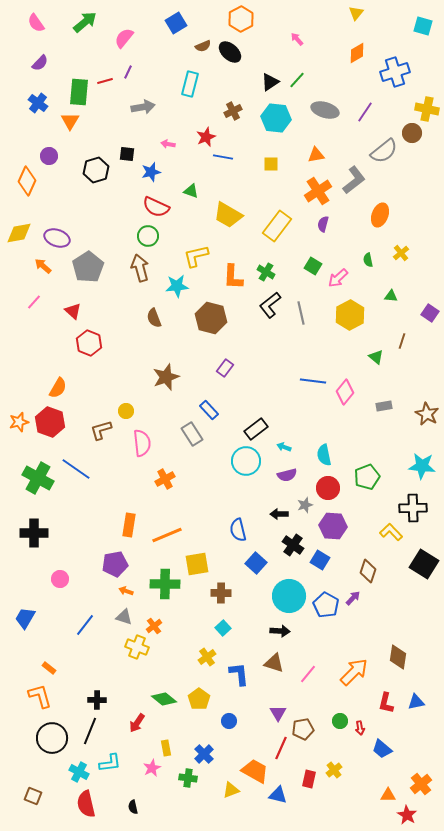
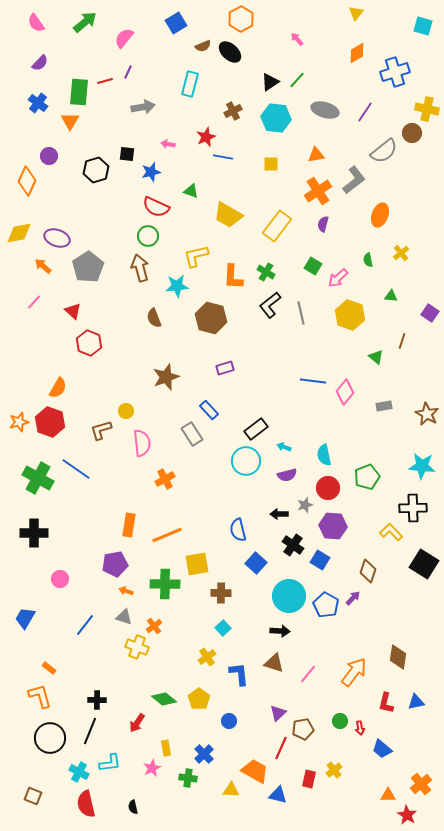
yellow hexagon at (350, 315): rotated 12 degrees counterclockwise
purple rectangle at (225, 368): rotated 36 degrees clockwise
orange arrow at (354, 672): rotated 8 degrees counterclockwise
purple triangle at (278, 713): rotated 18 degrees clockwise
black circle at (52, 738): moved 2 px left
yellow triangle at (231, 790): rotated 24 degrees clockwise
